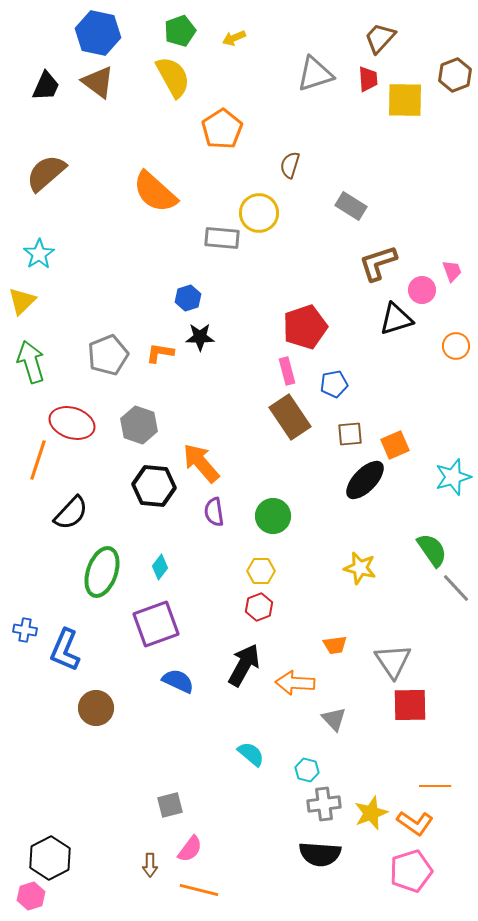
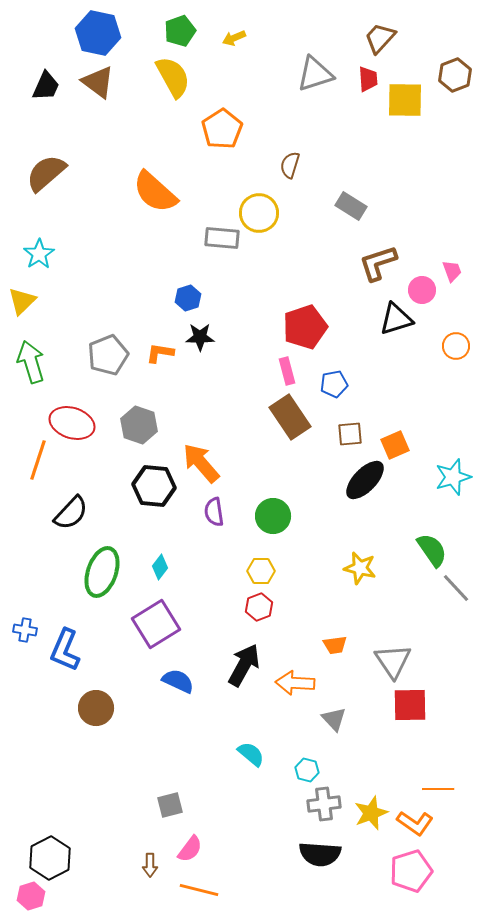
purple square at (156, 624): rotated 12 degrees counterclockwise
orange line at (435, 786): moved 3 px right, 3 px down
